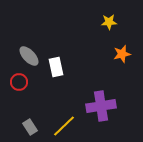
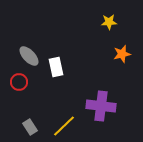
purple cross: rotated 16 degrees clockwise
